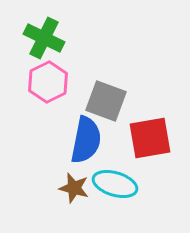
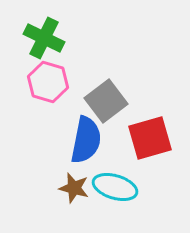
pink hexagon: rotated 18 degrees counterclockwise
gray square: rotated 33 degrees clockwise
red square: rotated 6 degrees counterclockwise
cyan ellipse: moved 3 px down
